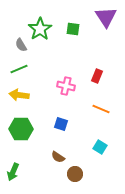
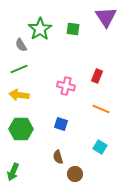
brown semicircle: rotated 40 degrees clockwise
